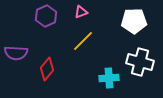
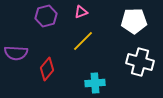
purple hexagon: rotated 10 degrees clockwise
cyan cross: moved 14 px left, 5 px down
